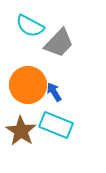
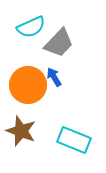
cyan semicircle: moved 1 px right, 1 px down; rotated 52 degrees counterclockwise
blue arrow: moved 15 px up
cyan rectangle: moved 18 px right, 15 px down
brown star: rotated 12 degrees counterclockwise
